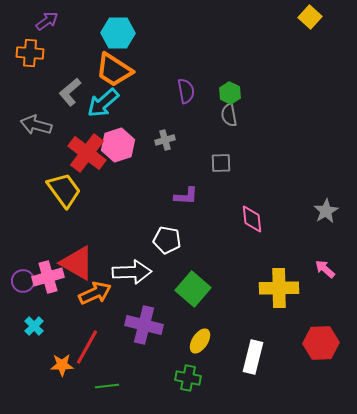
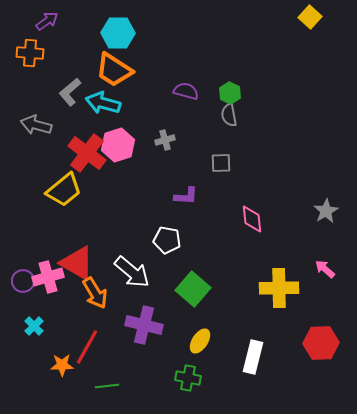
purple semicircle: rotated 65 degrees counterclockwise
cyan arrow: rotated 56 degrees clockwise
yellow trapezoid: rotated 87 degrees clockwise
white arrow: rotated 42 degrees clockwise
orange arrow: rotated 84 degrees clockwise
